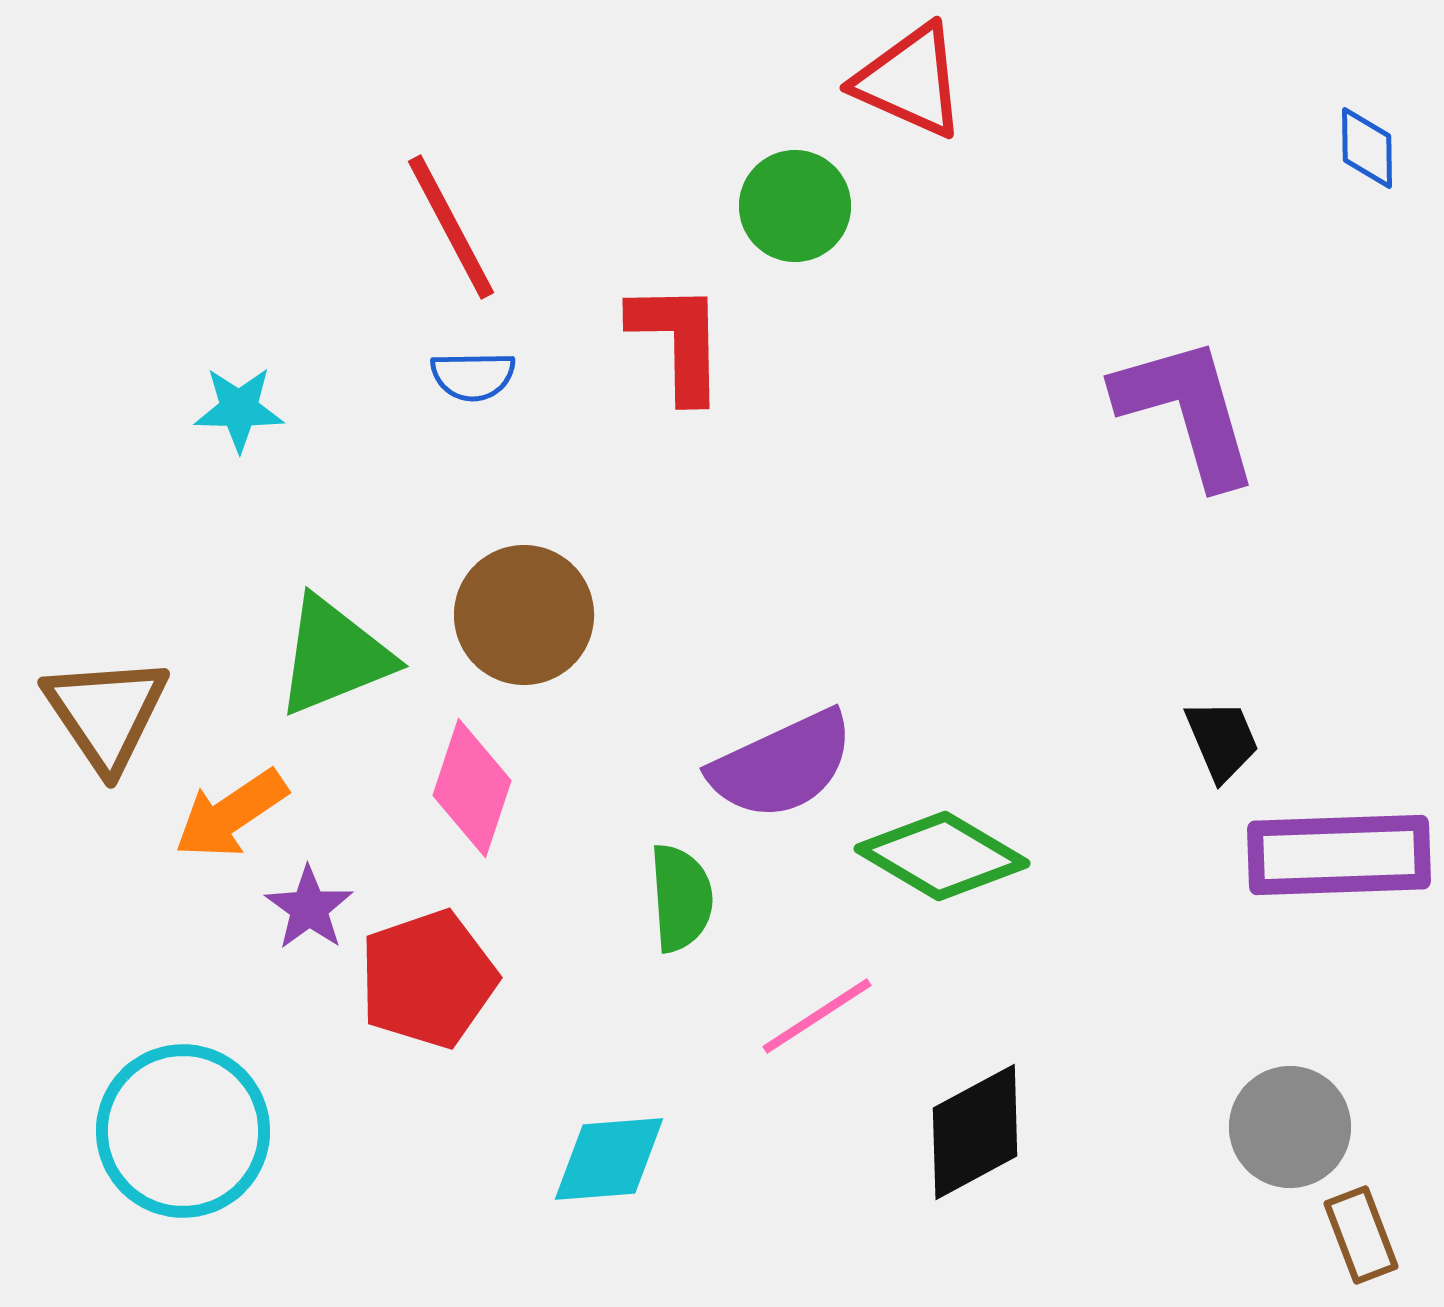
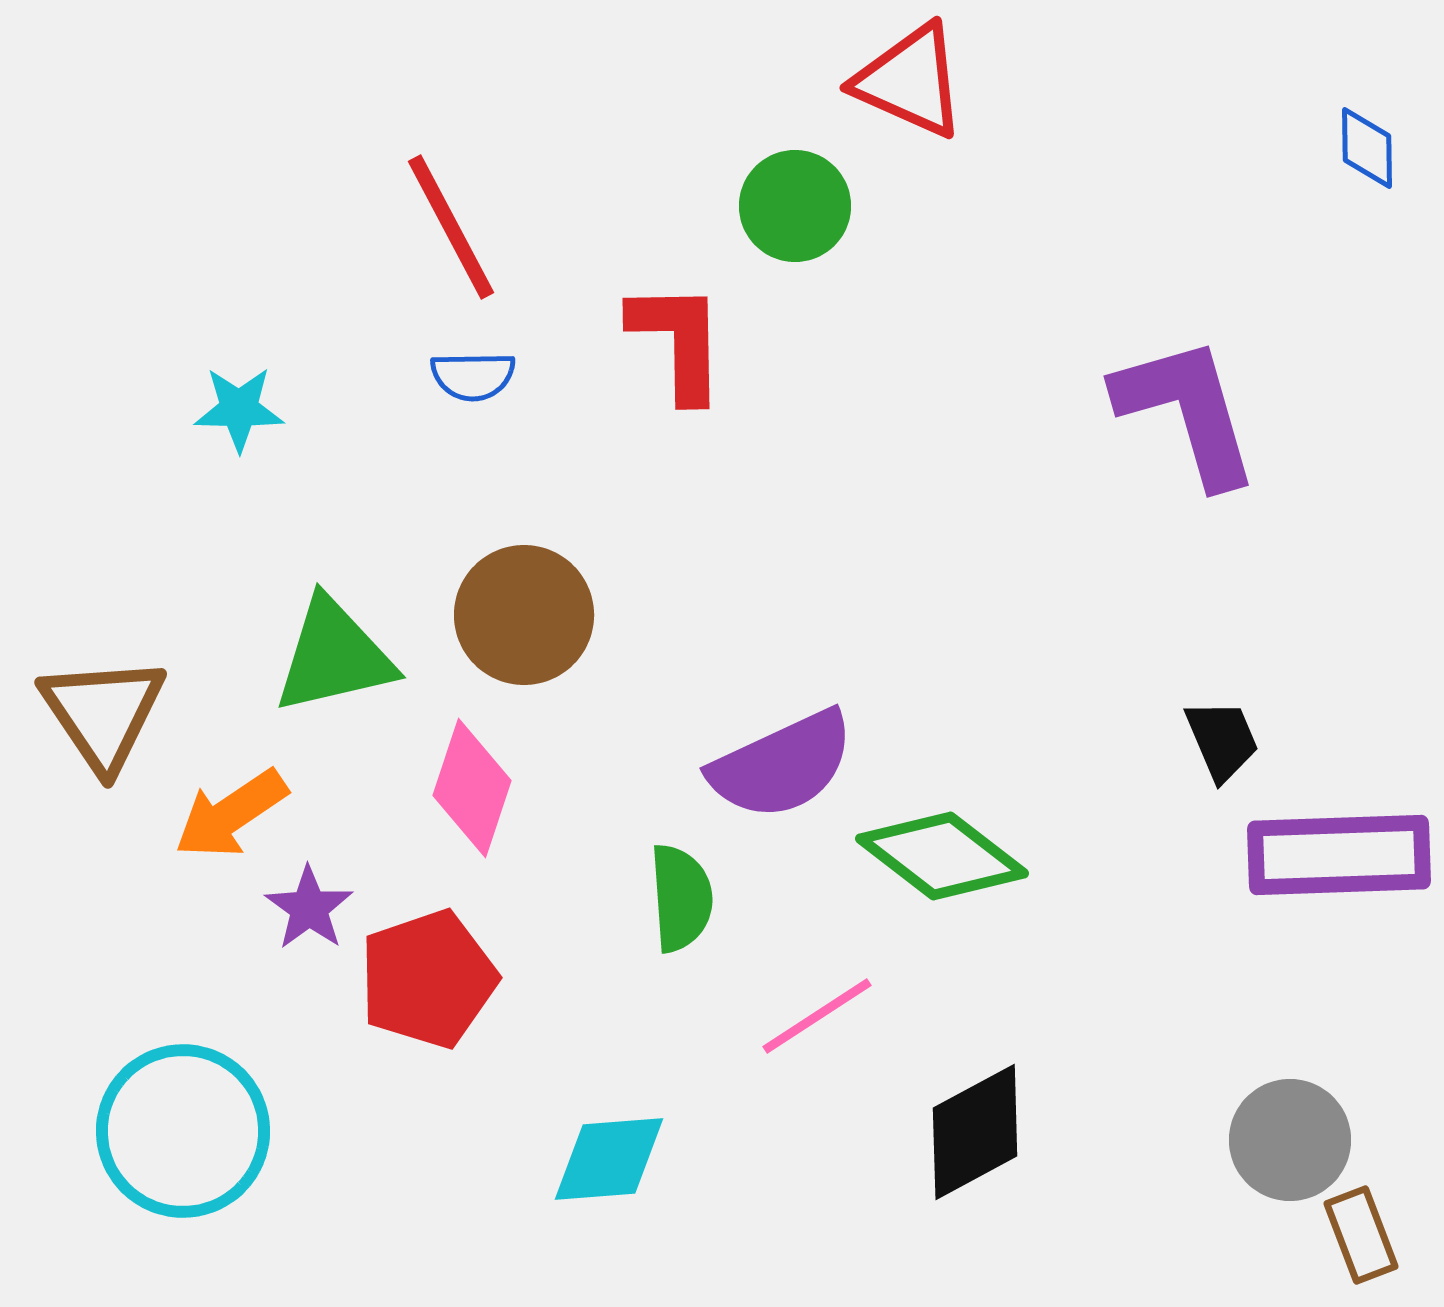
green triangle: rotated 9 degrees clockwise
brown triangle: moved 3 px left
green diamond: rotated 7 degrees clockwise
gray circle: moved 13 px down
